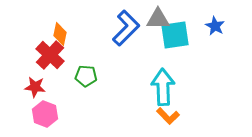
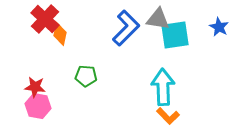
gray triangle: rotated 10 degrees clockwise
blue star: moved 4 px right, 1 px down
red cross: moved 5 px left, 36 px up
pink hexagon: moved 7 px left, 8 px up; rotated 10 degrees counterclockwise
